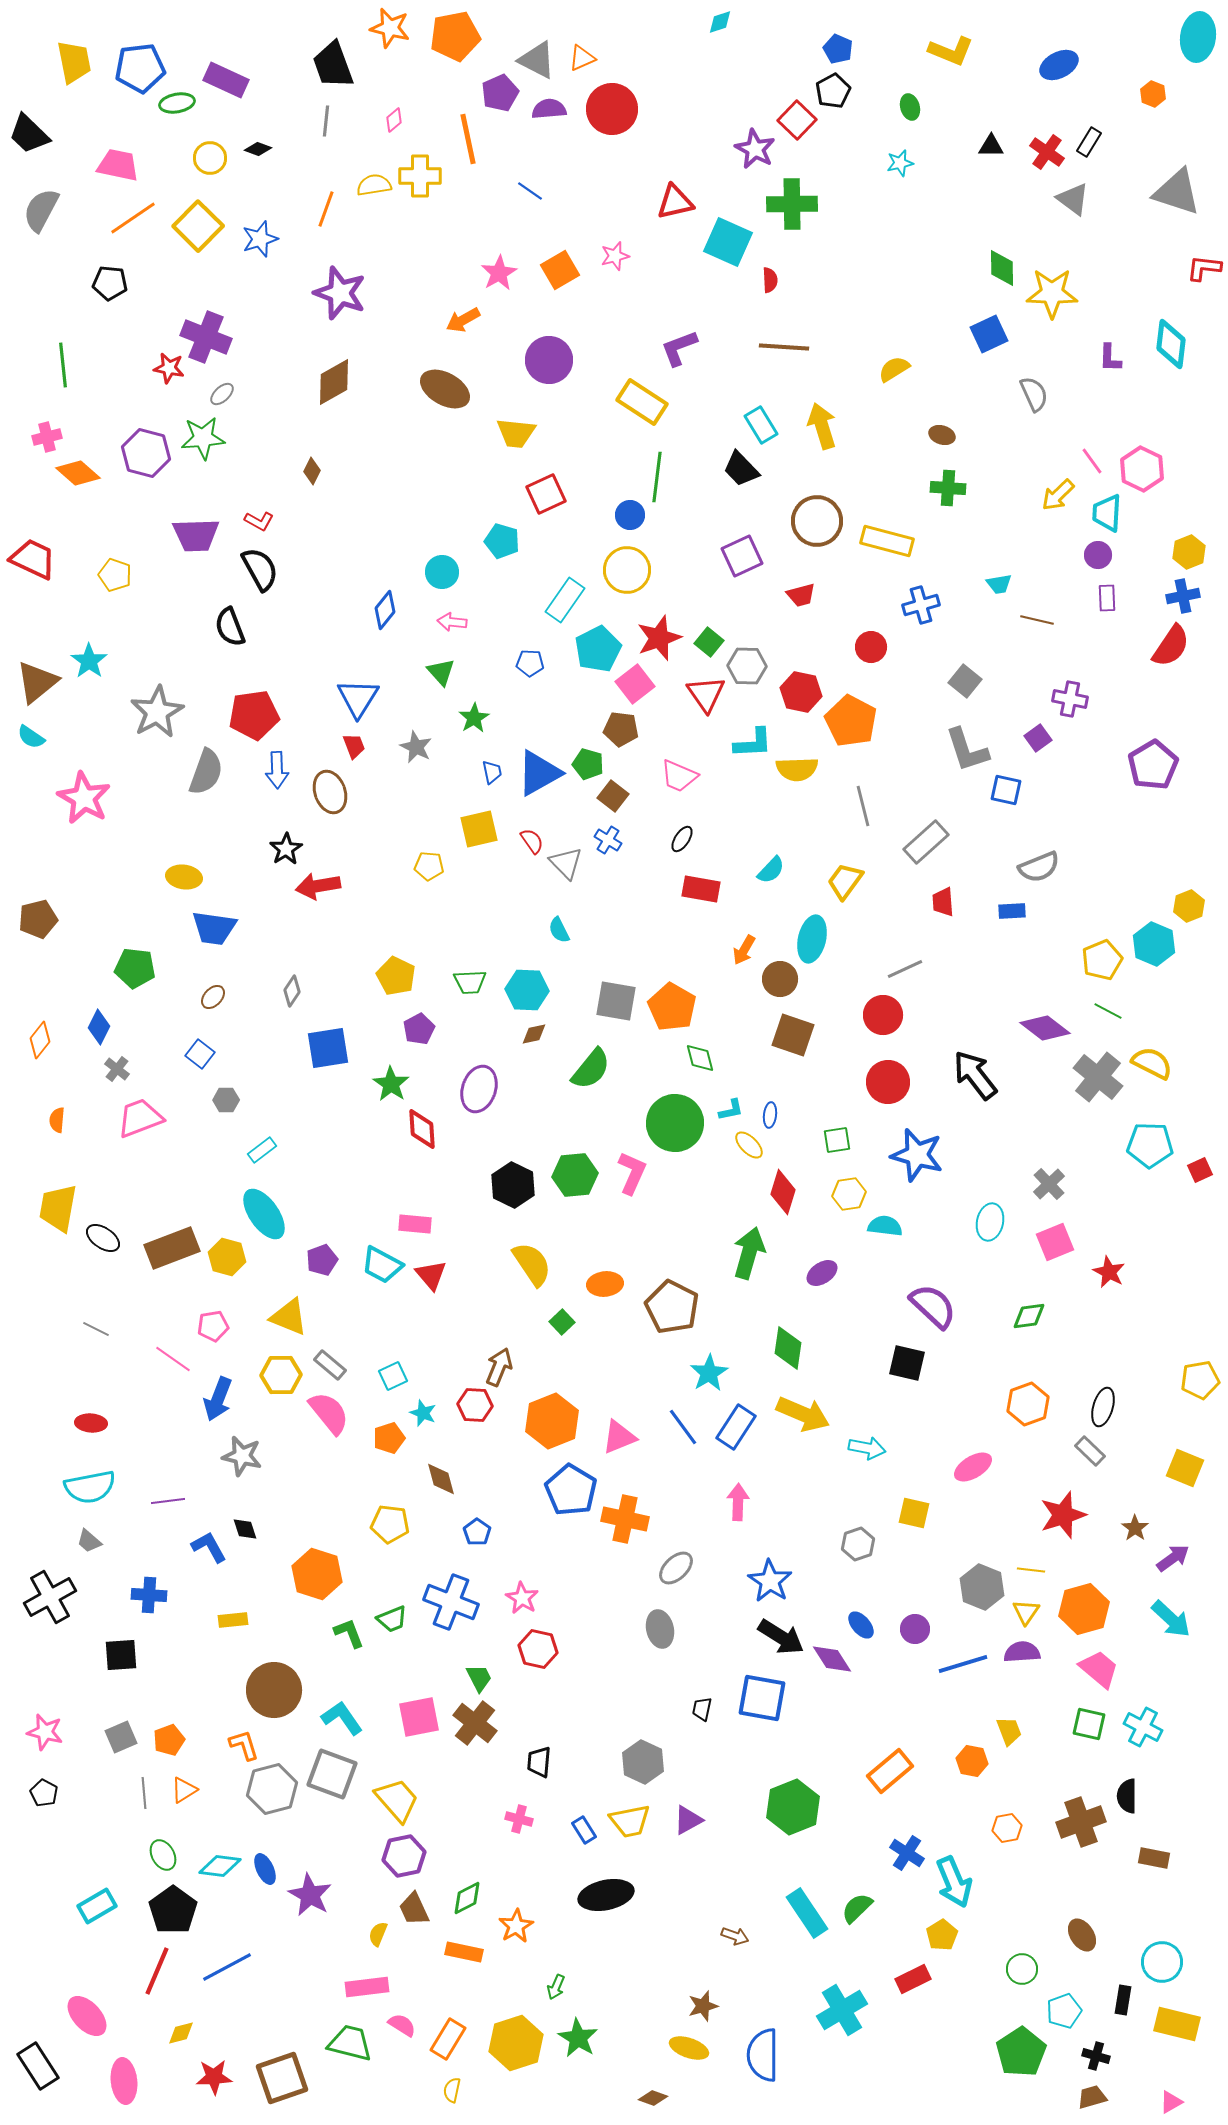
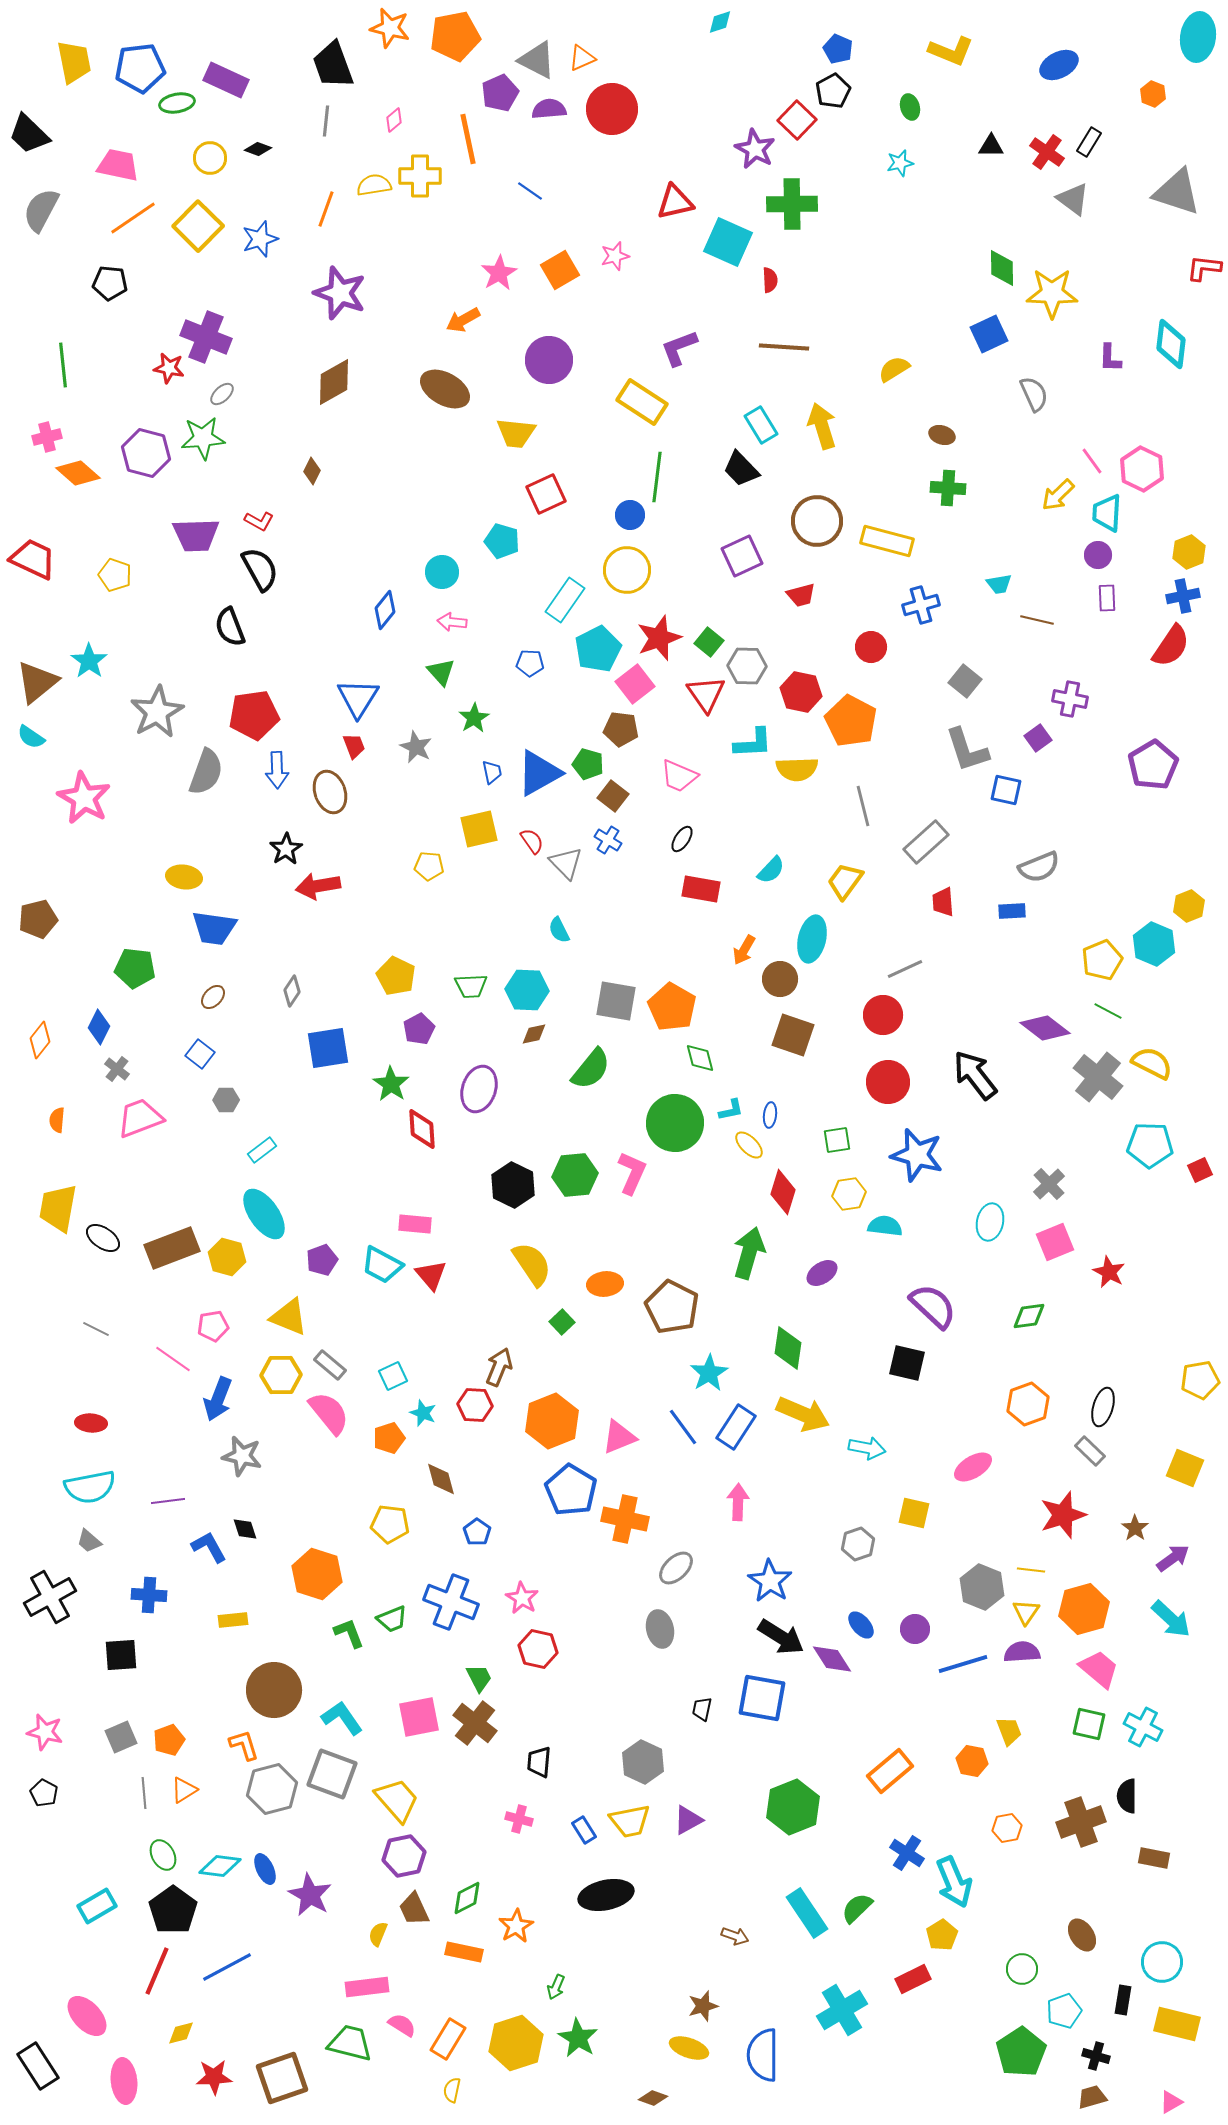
green trapezoid at (470, 982): moved 1 px right, 4 px down
